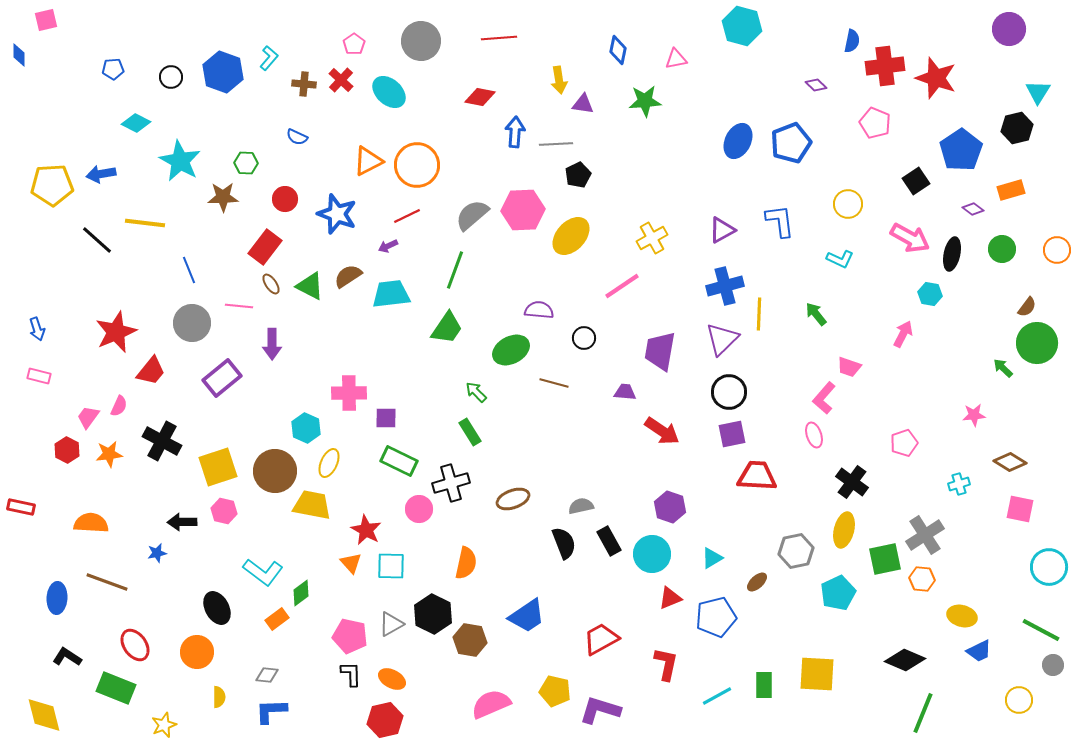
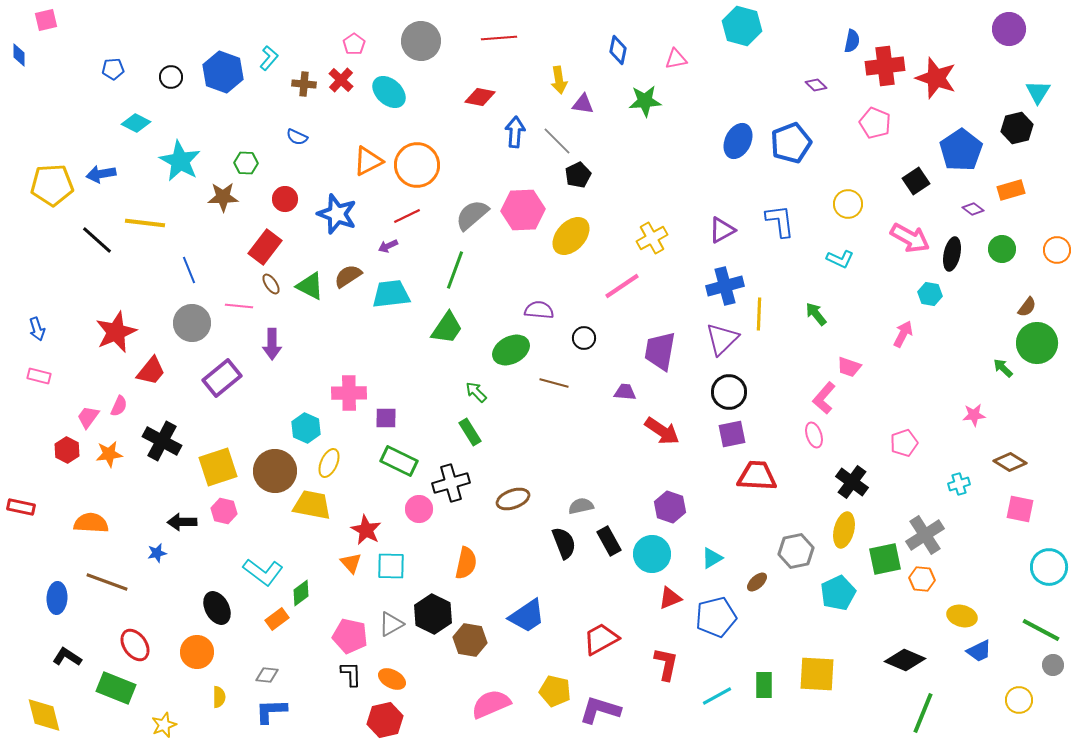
gray line at (556, 144): moved 1 px right, 3 px up; rotated 48 degrees clockwise
